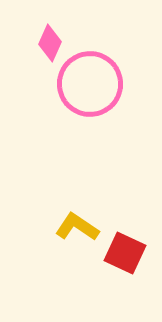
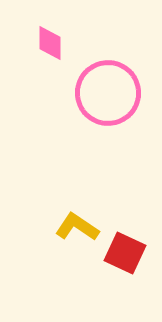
pink diamond: rotated 24 degrees counterclockwise
pink circle: moved 18 px right, 9 px down
